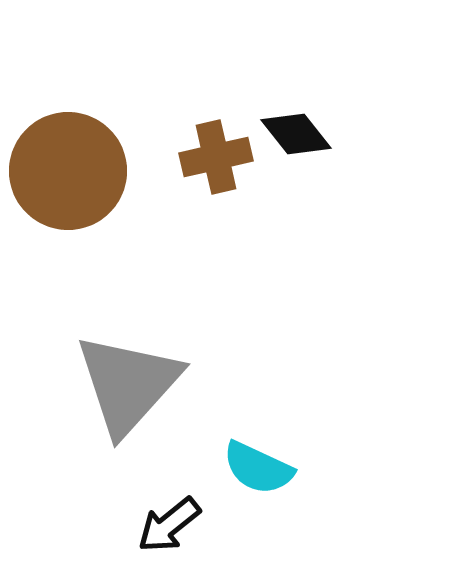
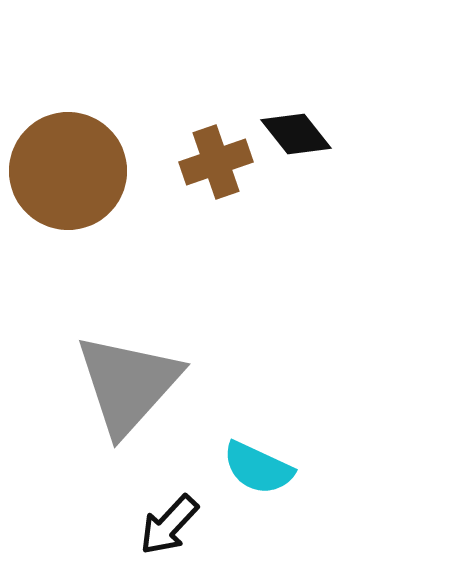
brown cross: moved 5 px down; rotated 6 degrees counterclockwise
black arrow: rotated 8 degrees counterclockwise
